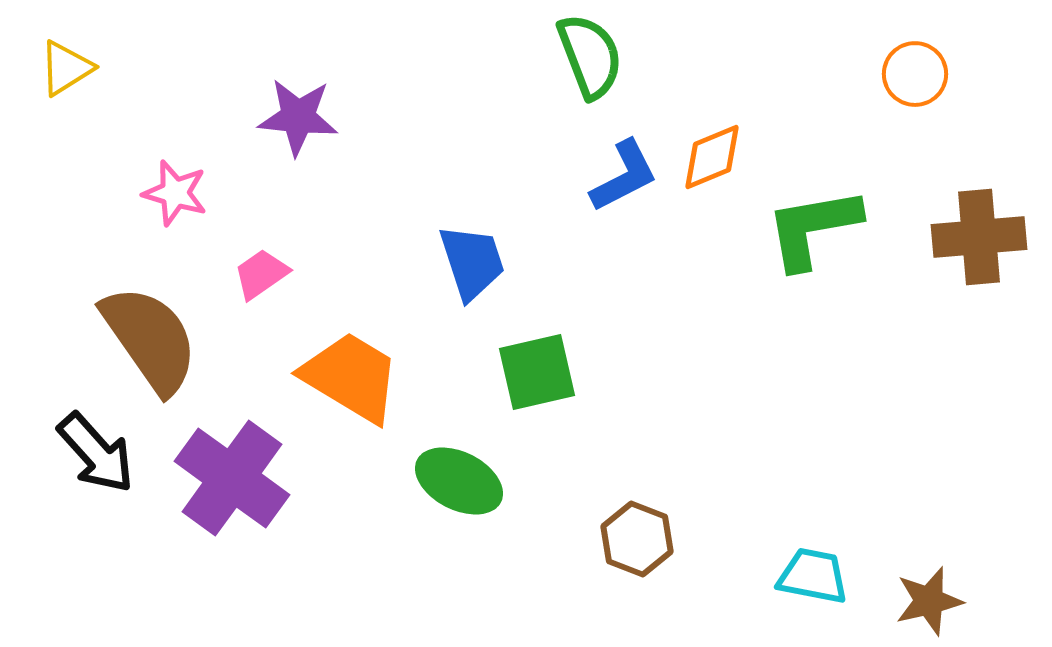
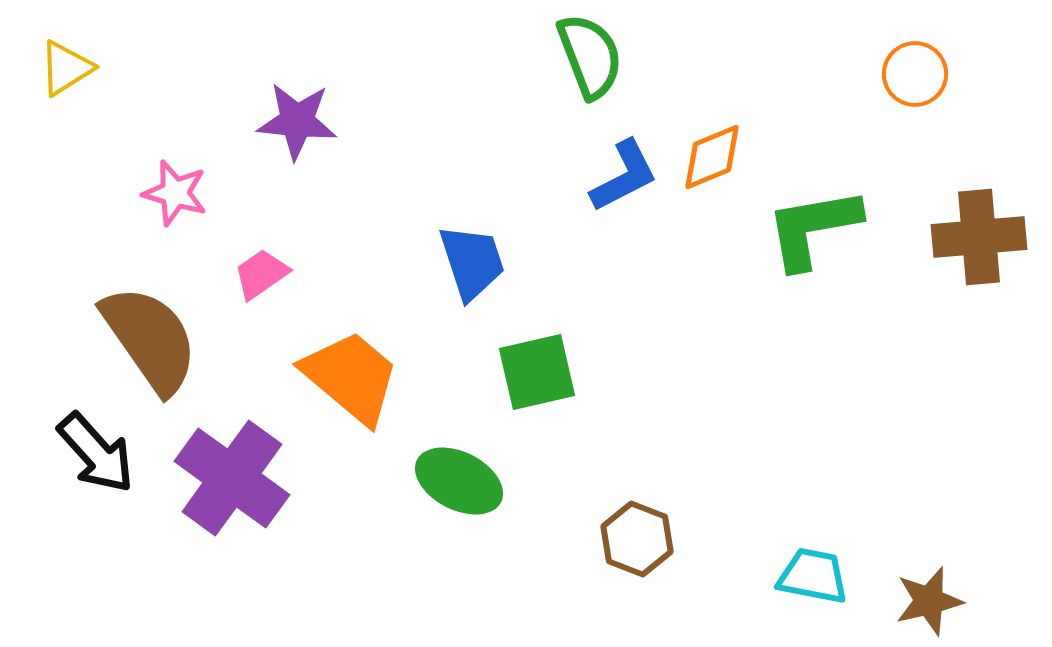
purple star: moved 1 px left, 4 px down
orange trapezoid: rotated 9 degrees clockwise
